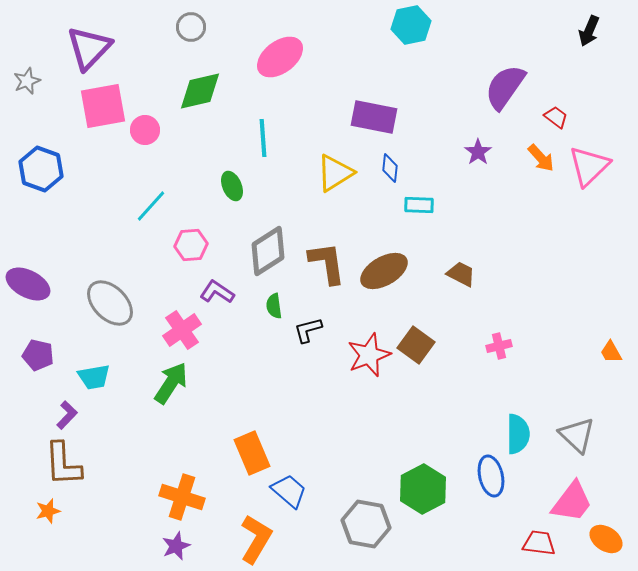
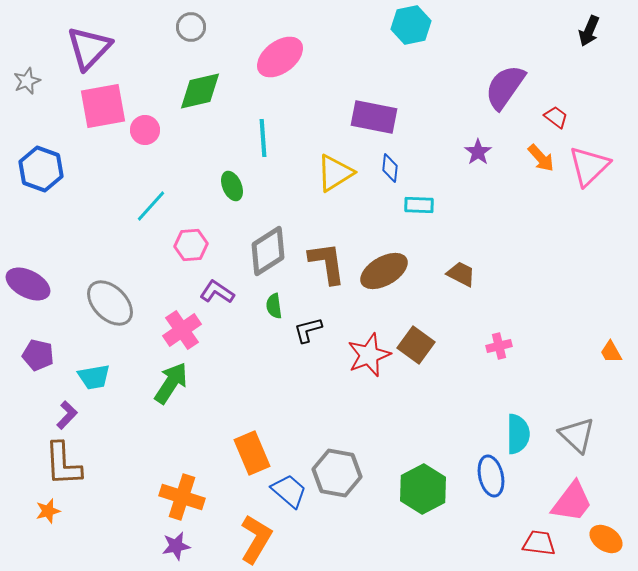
gray hexagon at (366, 524): moved 29 px left, 51 px up
purple star at (176, 546): rotated 12 degrees clockwise
